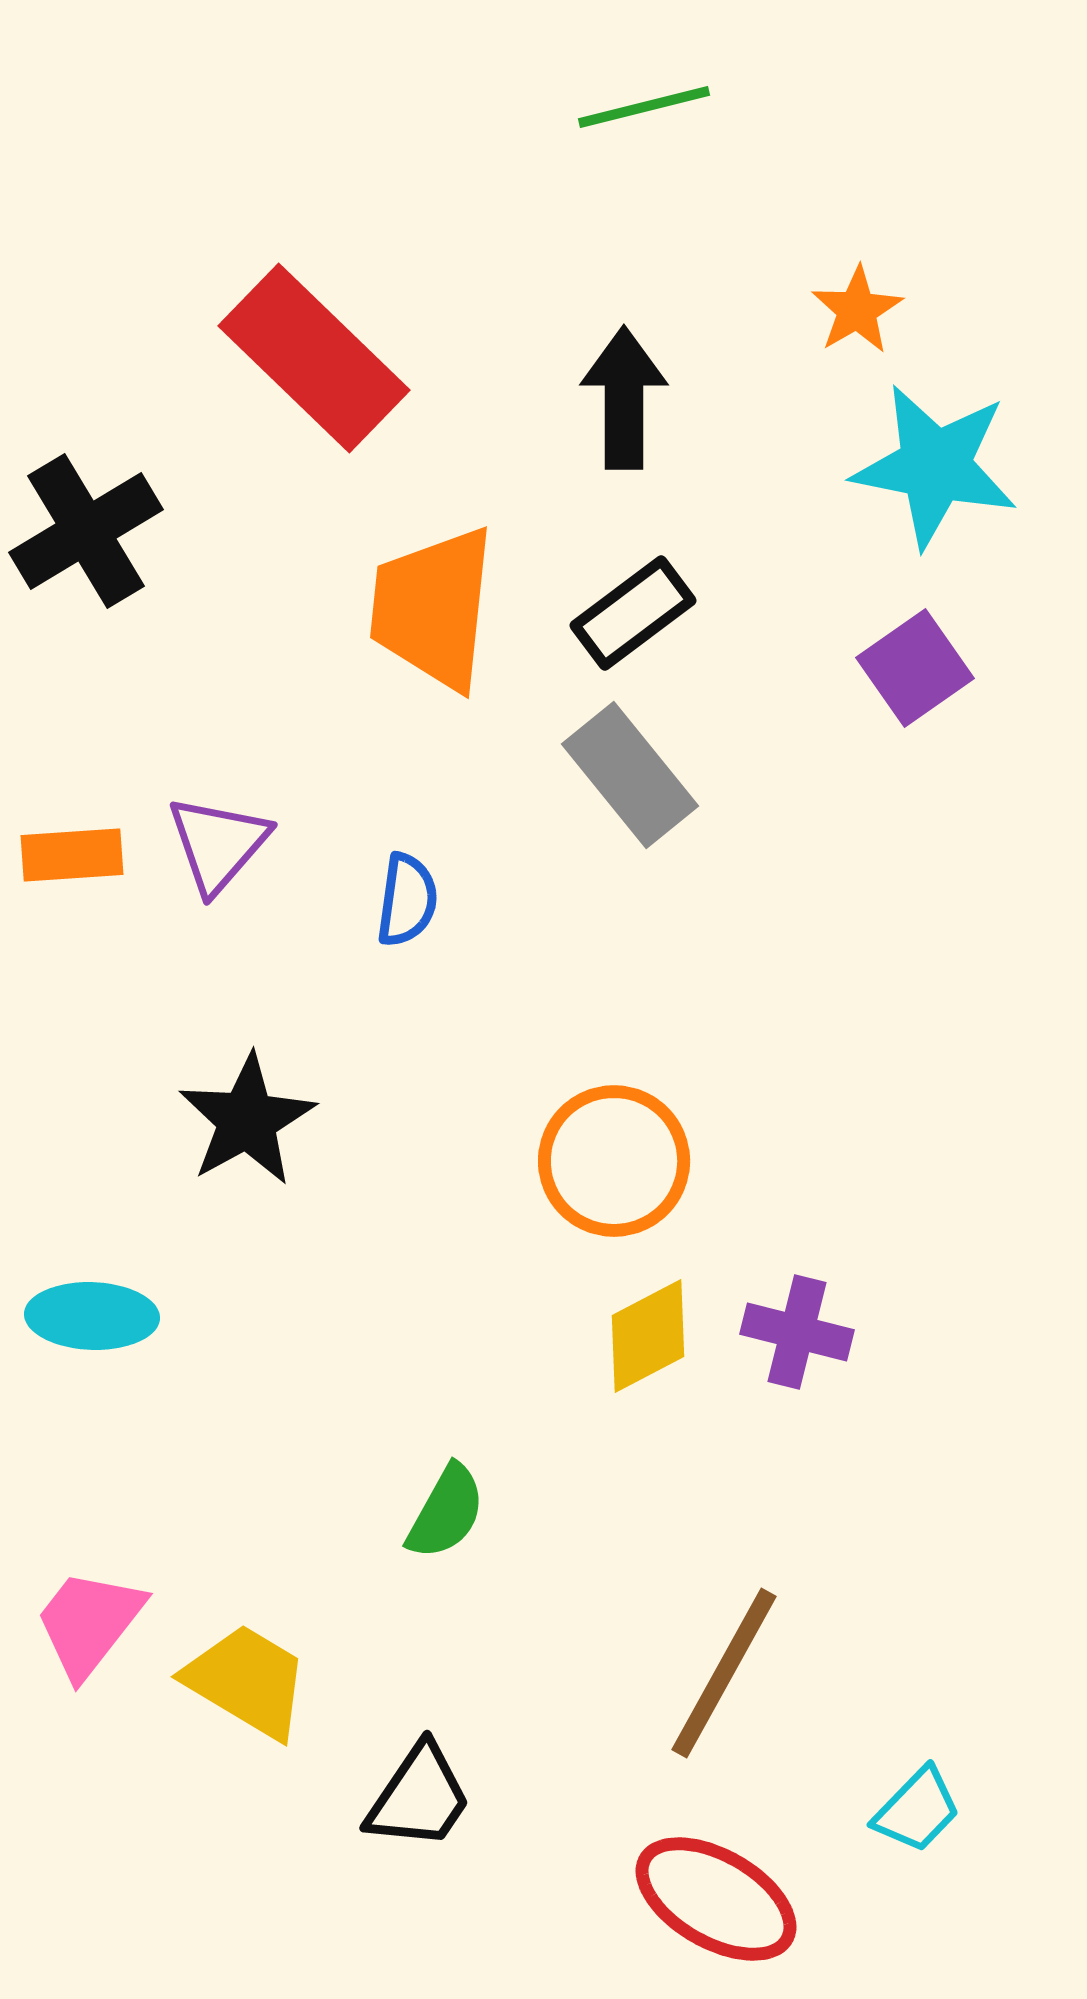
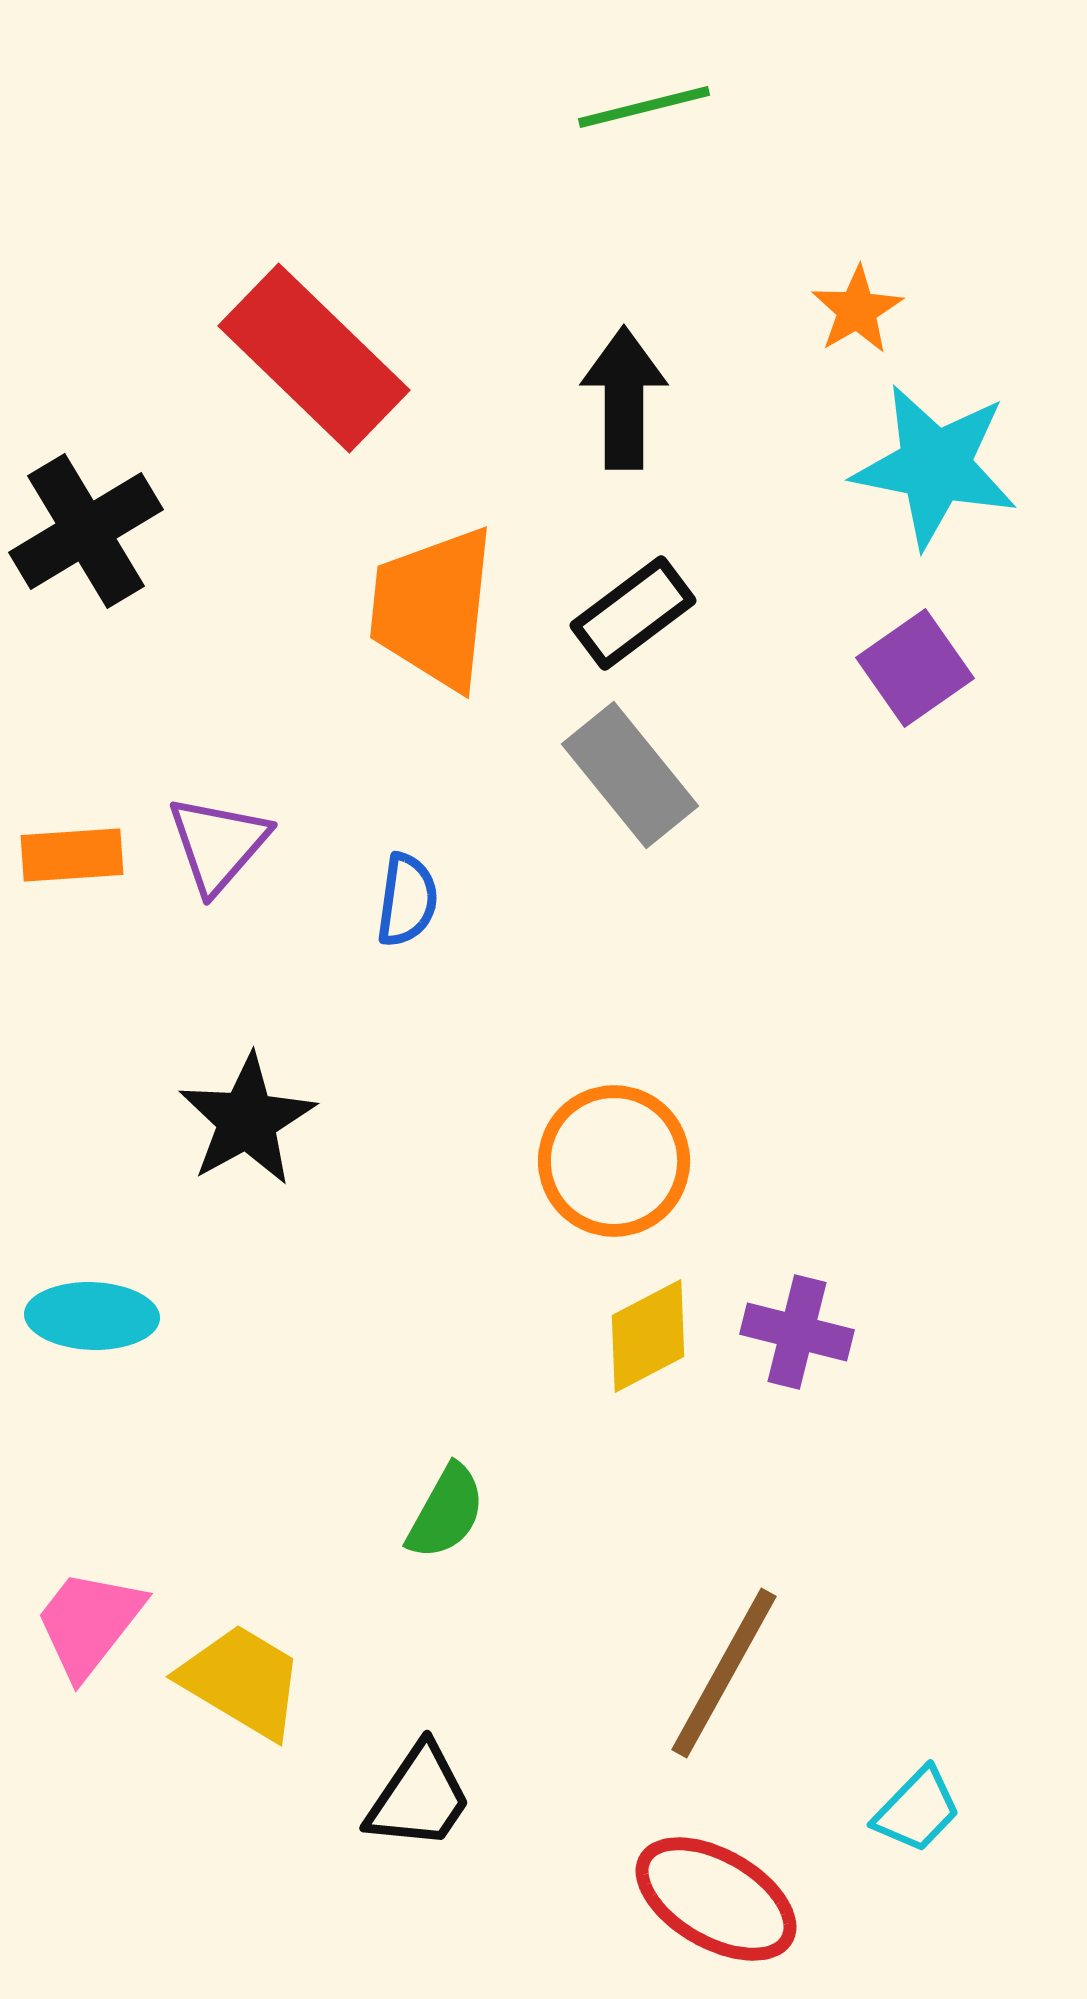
yellow trapezoid: moved 5 px left
